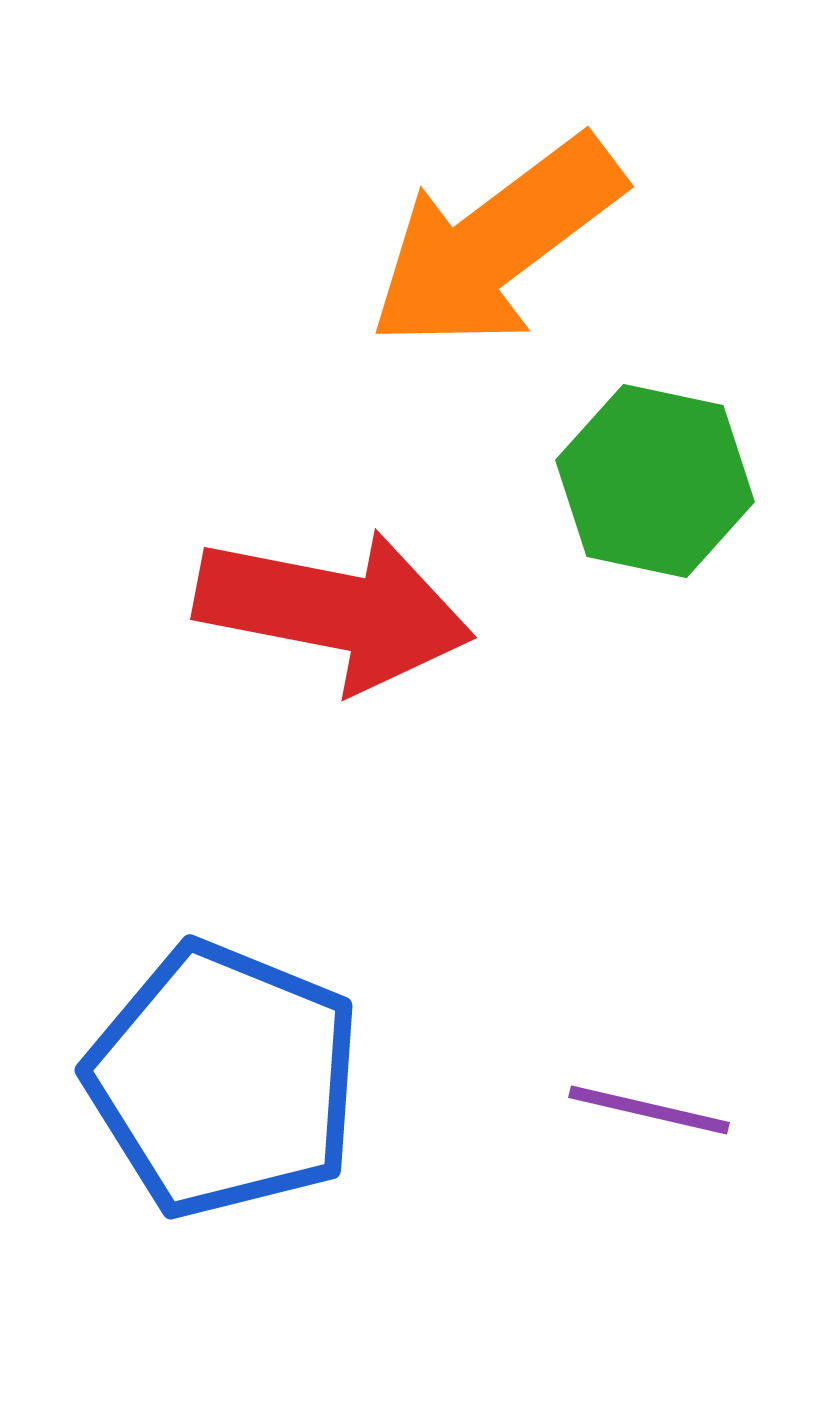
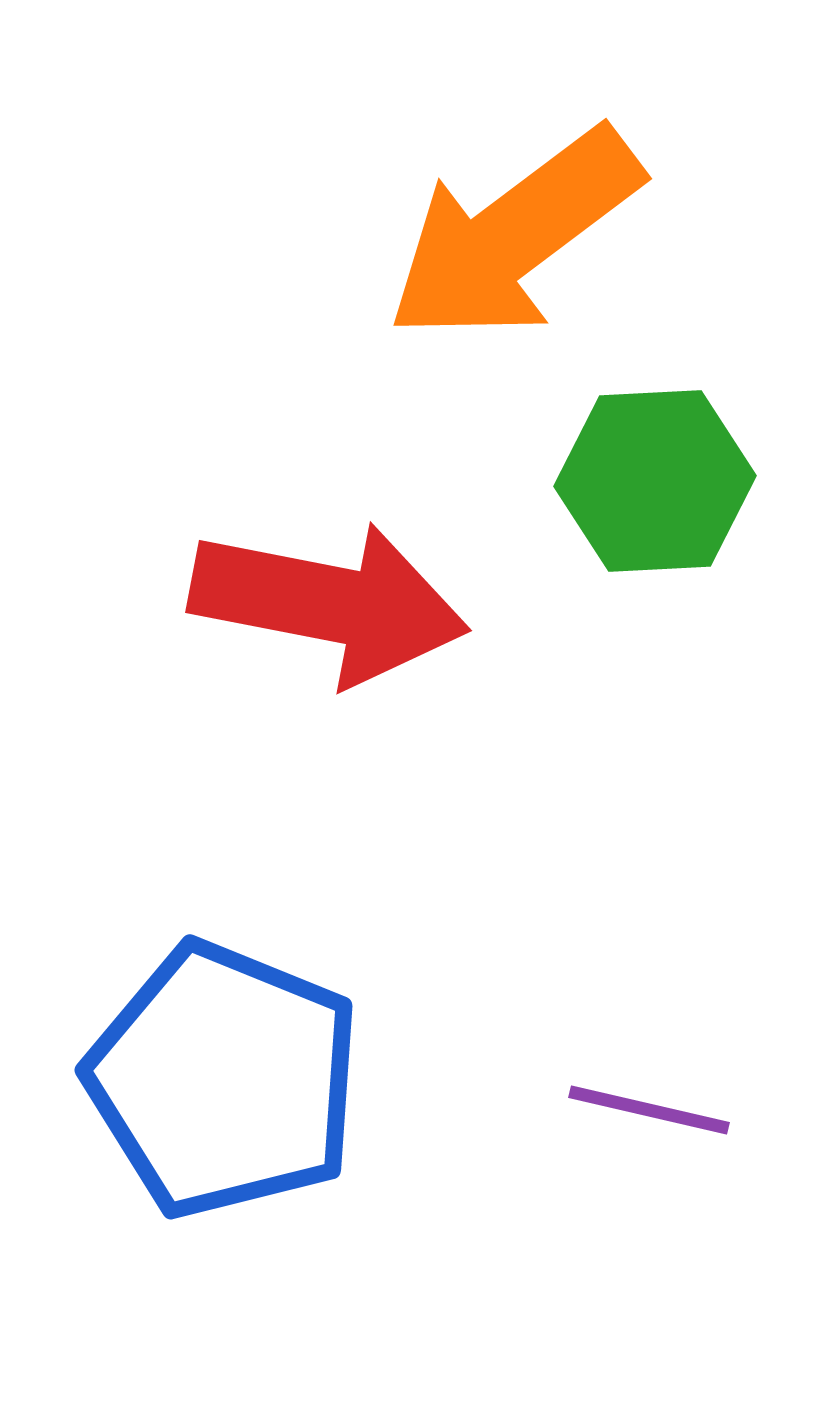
orange arrow: moved 18 px right, 8 px up
green hexagon: rotated 15 degrees counterclockwise
red arrow: moved 5 px left, 7 px up
